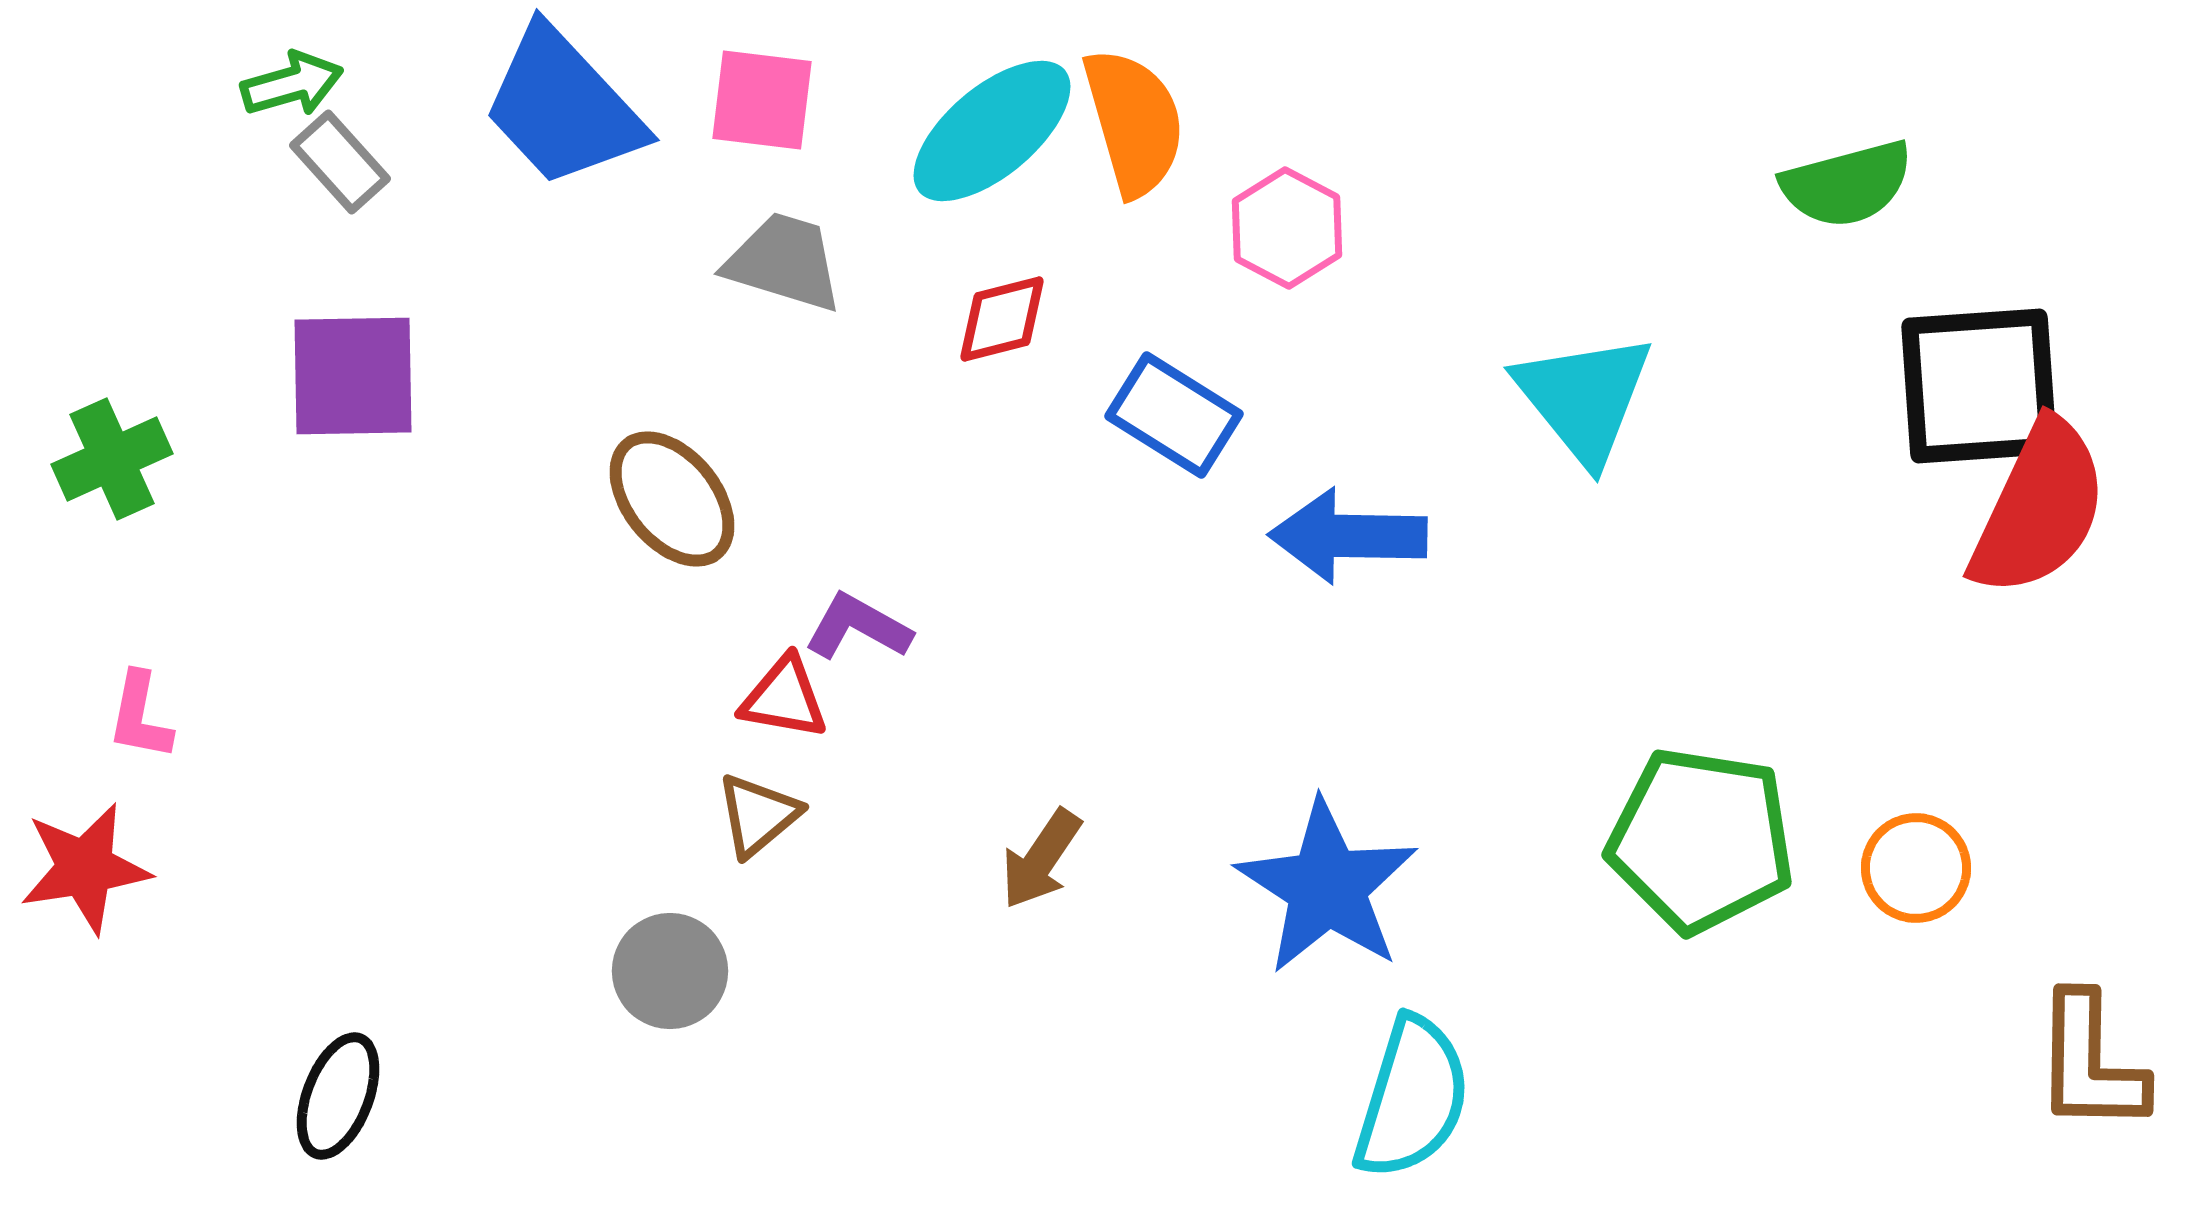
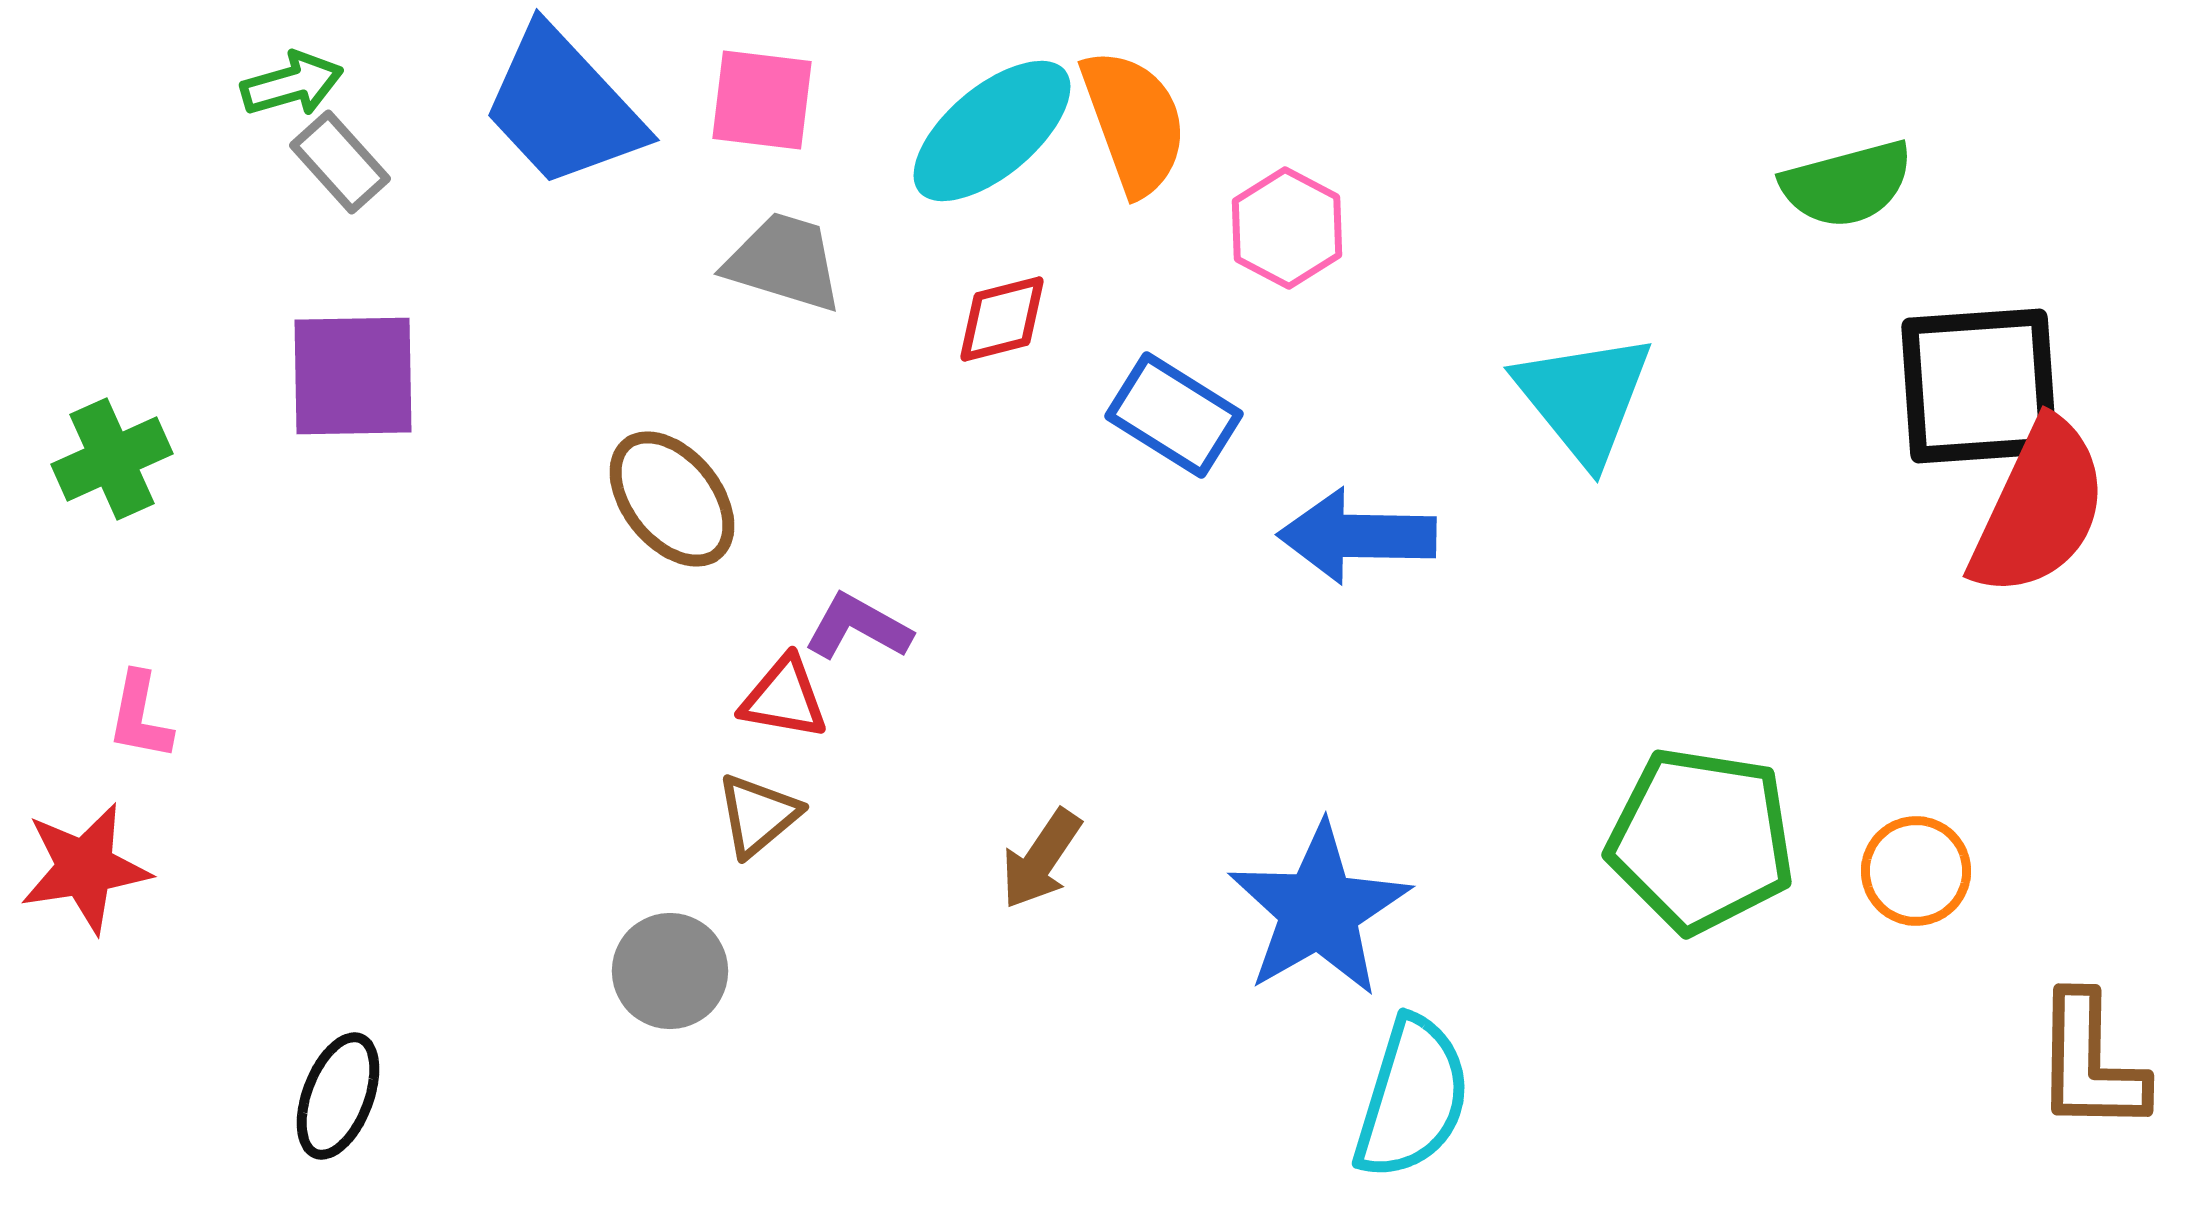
orange semicircle: rotated 4 degrees counterclockwise
blue arrow: moved 9 px right
orange circle: moved 3 px down
blue star: moved 8 px left, 23 px down; rotated 9 degrees clockwise
